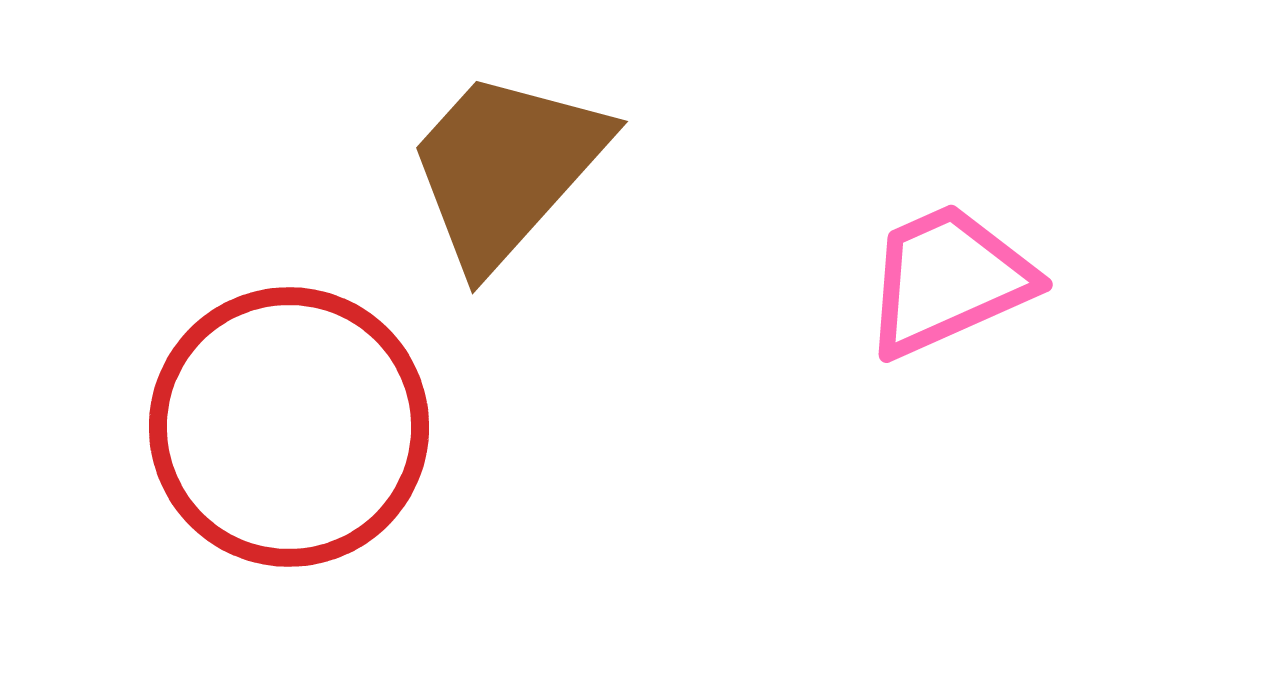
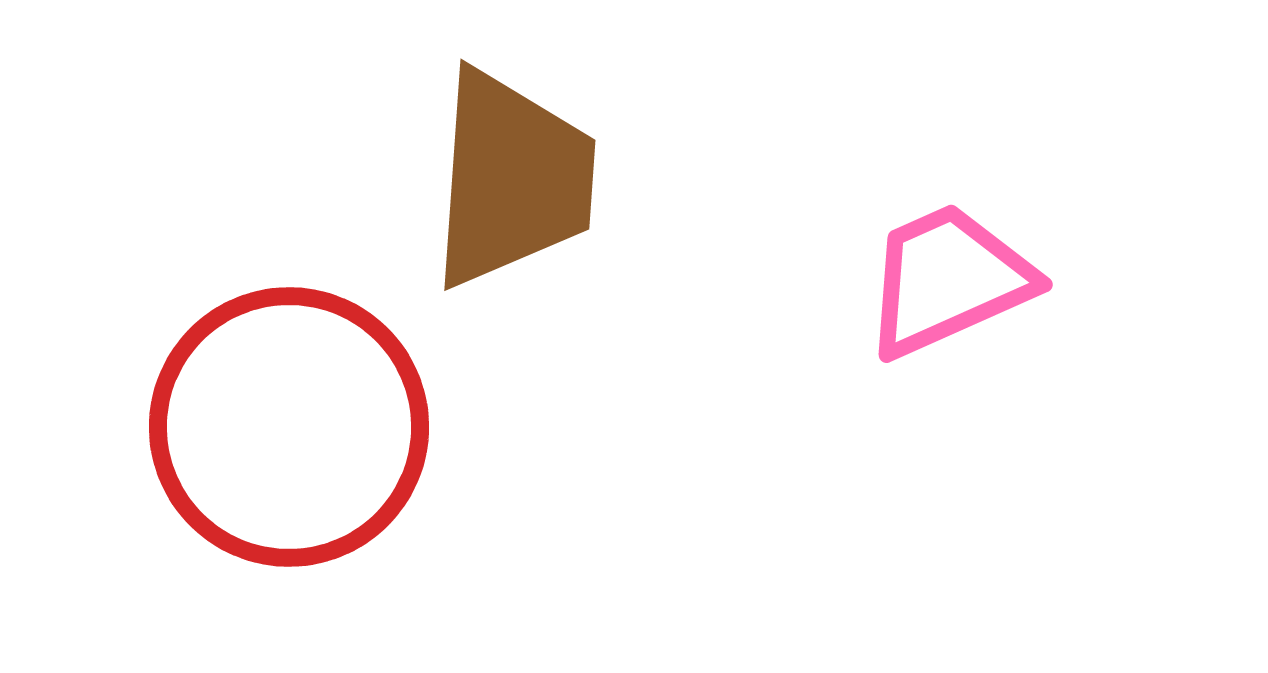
brown trapezoid: moved 6 px right, 11 px down; rotated 142 degrees clockwise
